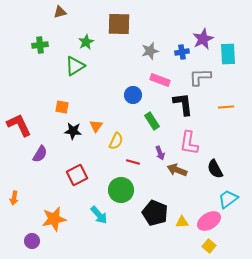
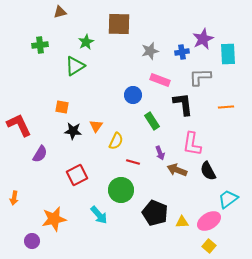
pink L-shape: moved 3 px right, 1 px down
black semicircle: moved 7 px left, 2 px down
